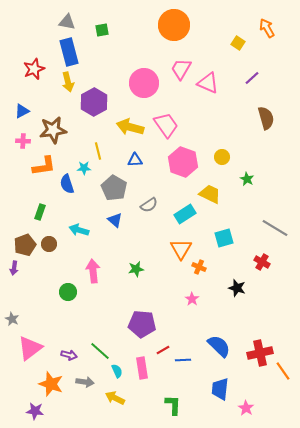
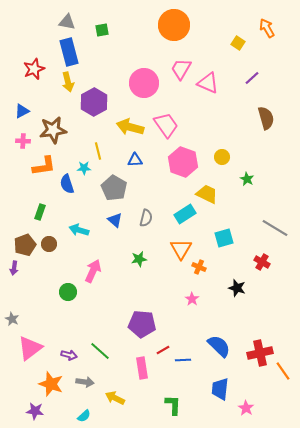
yellow trapezoid at (210, 194): moved 3 px left
gray semicircle at (149, 205): moved 3 px left, 13 px down; rotated 42 degrees counterclockwise
green star at (136, 269): moved 3 px right, 10 px up
pink arrow at (93, 271): rotated 30 degrees clockwise
cyan semicircle at (117, 371): moved 33 px left, 45 px down; rotated 72 degrees clockwise
